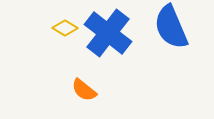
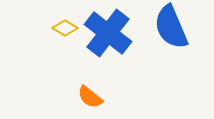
orange semicircle: moved 6 px right, 7 px down
